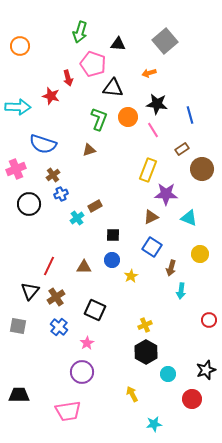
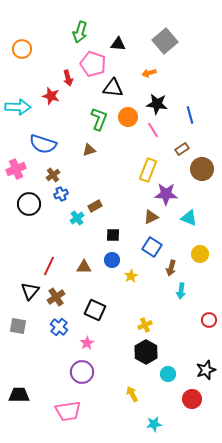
orange circle at (20, 46): moved 2 px right, 3 px down
